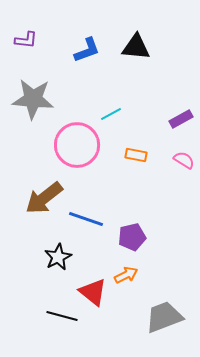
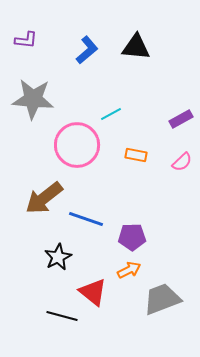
blue L-shape: rotated 20 degrees counterclockwise
pink semicircle: moved 2 px left, 2 px down; rotated 105 degrees clockwise
purple pentagon: rotated 12 degrees clockwise
orange arrow: moved 3 px right, 5 px up
gray trapezoid: moved 2 px left, 18 px up
